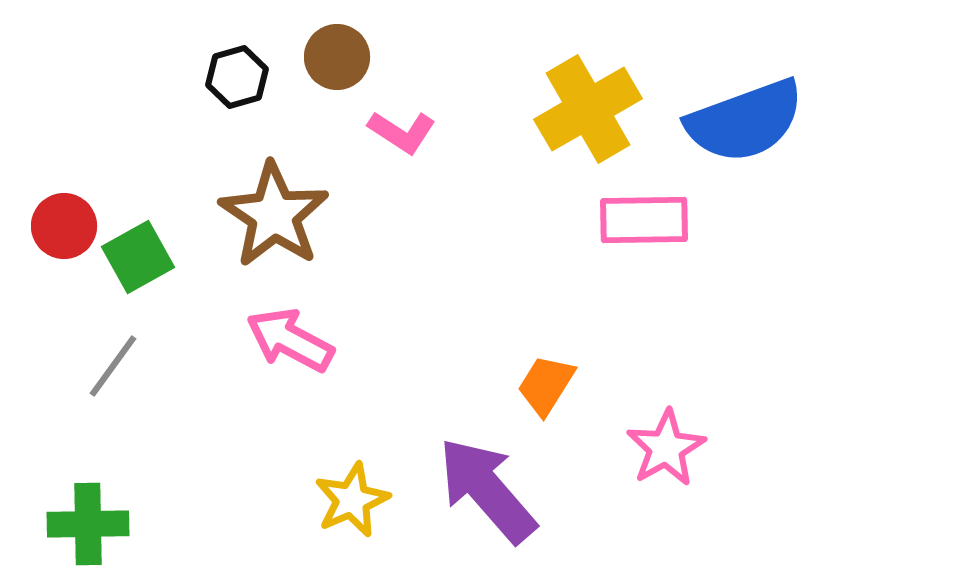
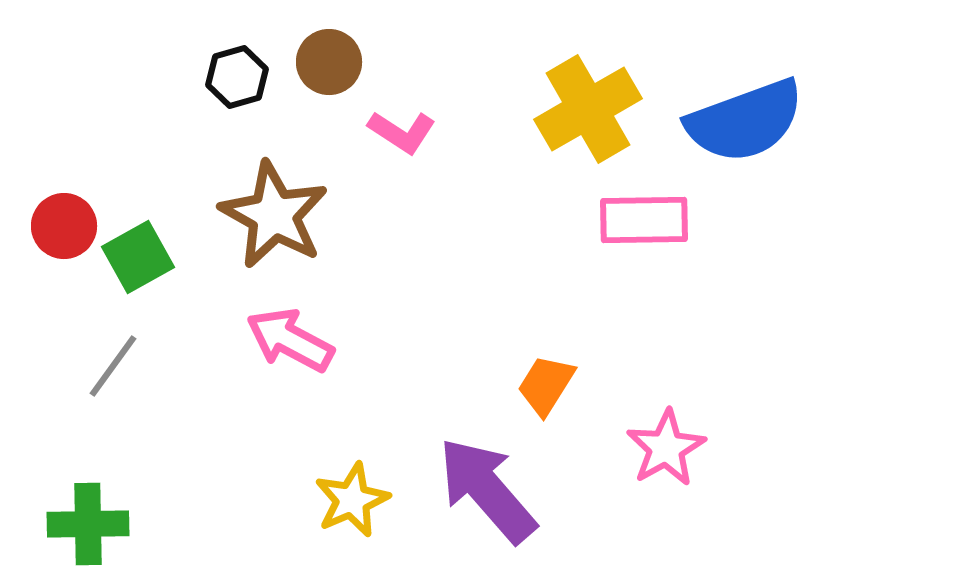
brown circle: moved 8 px left, 5 px down
brown star: rotated 5 degrees counterclockwise
